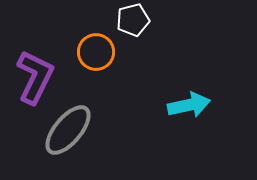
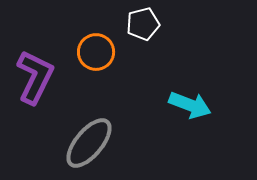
white pentagon: moved 10 px right, 4 px down
cyan arrow: moved 1 px right; rotated 33 degrees clockwise
gray ellipse: moved 21 px right, 13 px down
